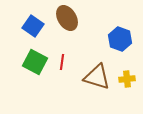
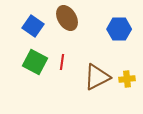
blue hexagon: moved 1 px left, 10 px up; rotated 20 degrees counterclockwise
brown triangle: rotated 44 degrees counterclockwise
